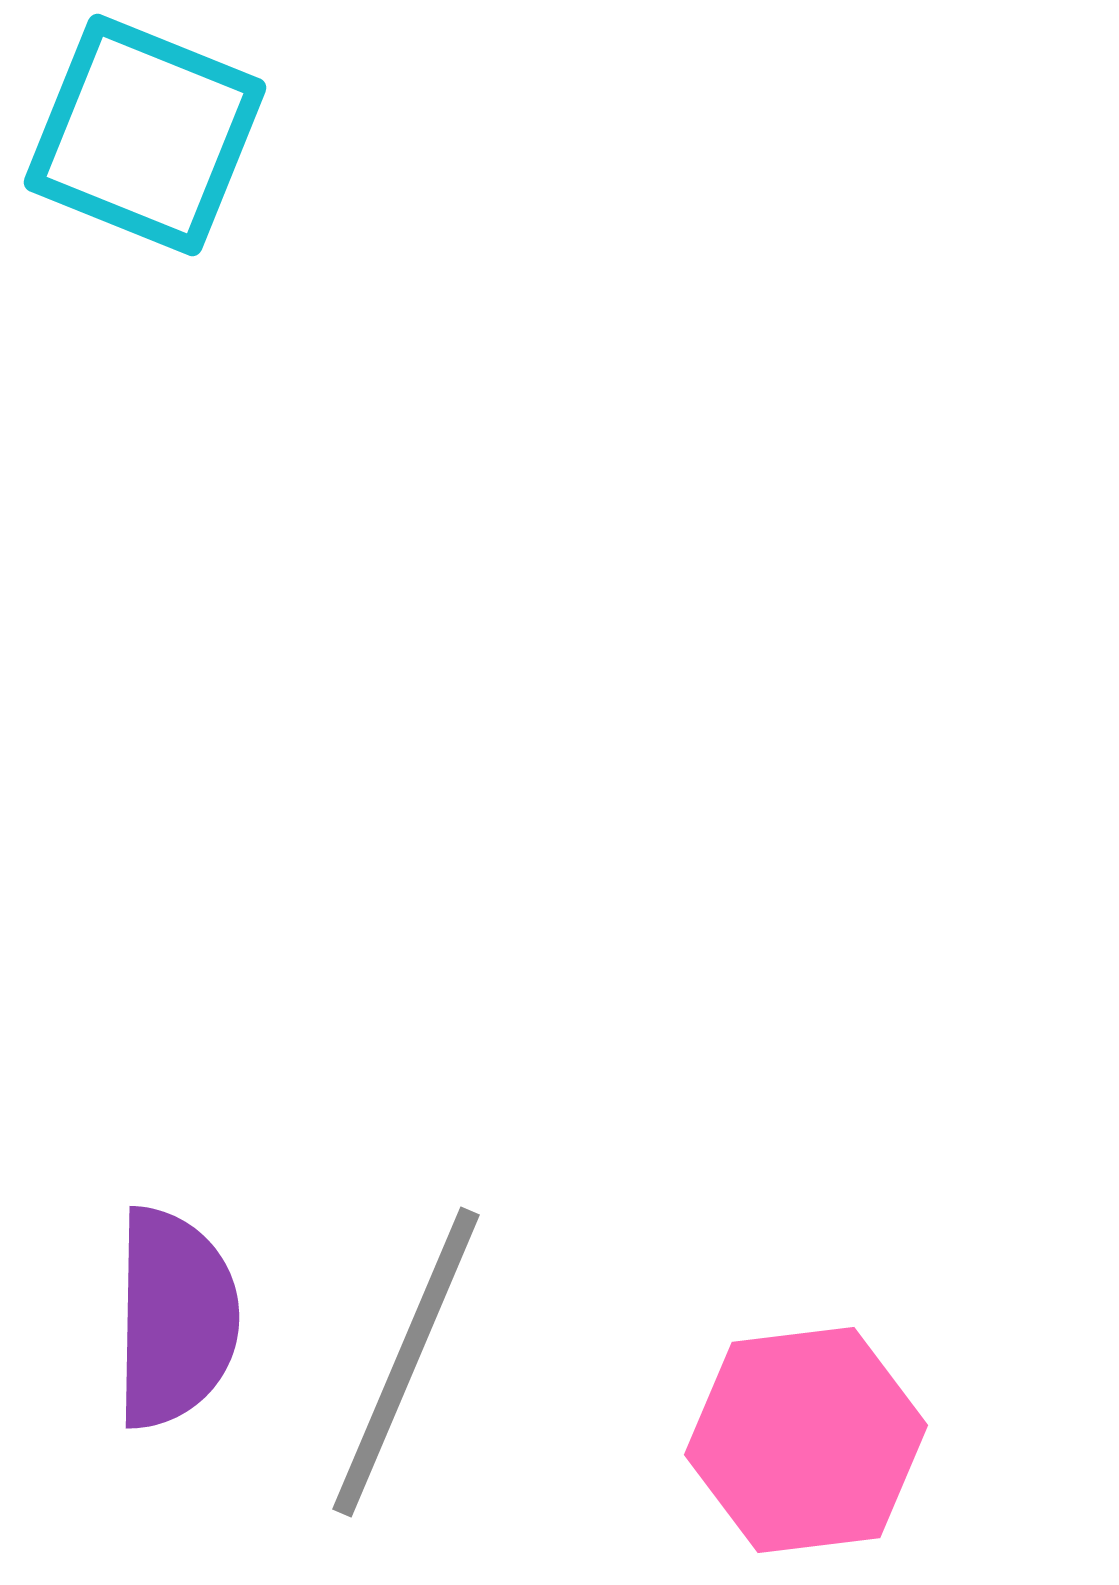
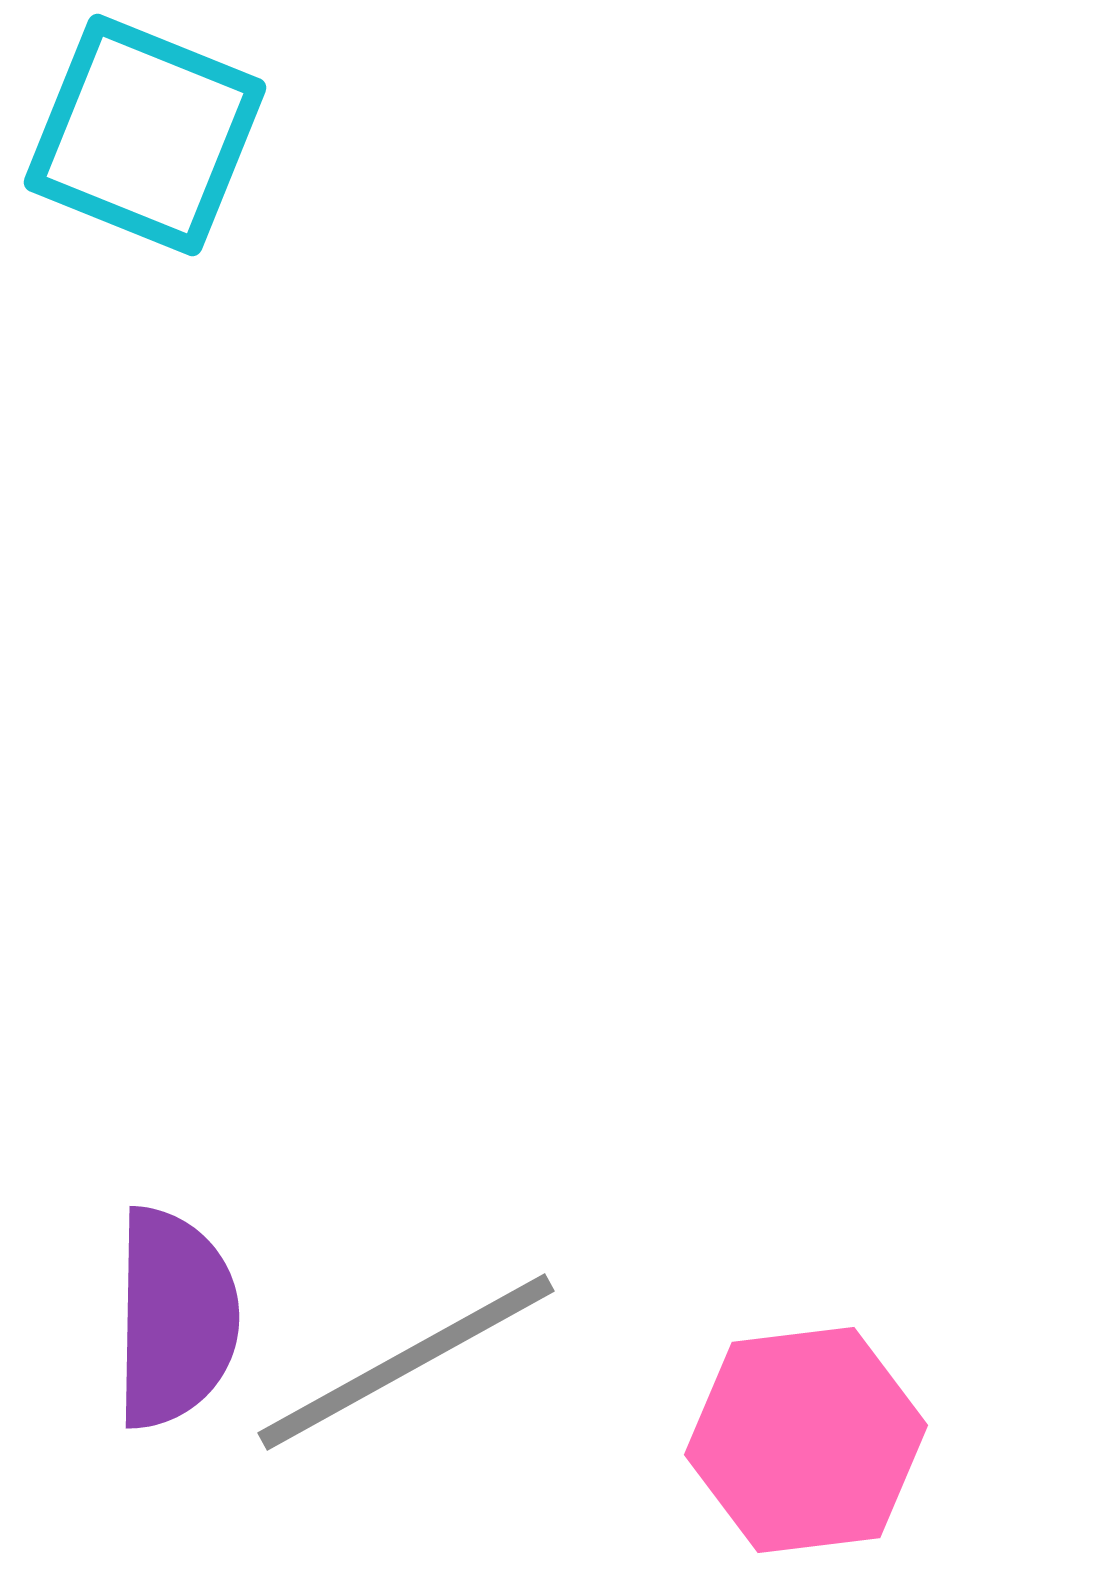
gray line: rotated 38 degrees clockwise
